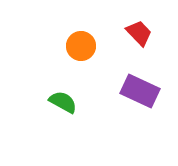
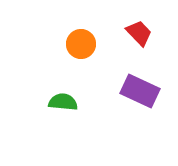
orange circle: moved 2 px up
green semicircle: rotated 24 degrees counterclockwise
